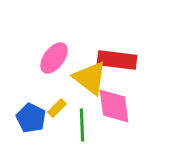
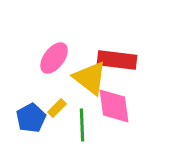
blue pentagon: rotated 16 degrees clockwise
